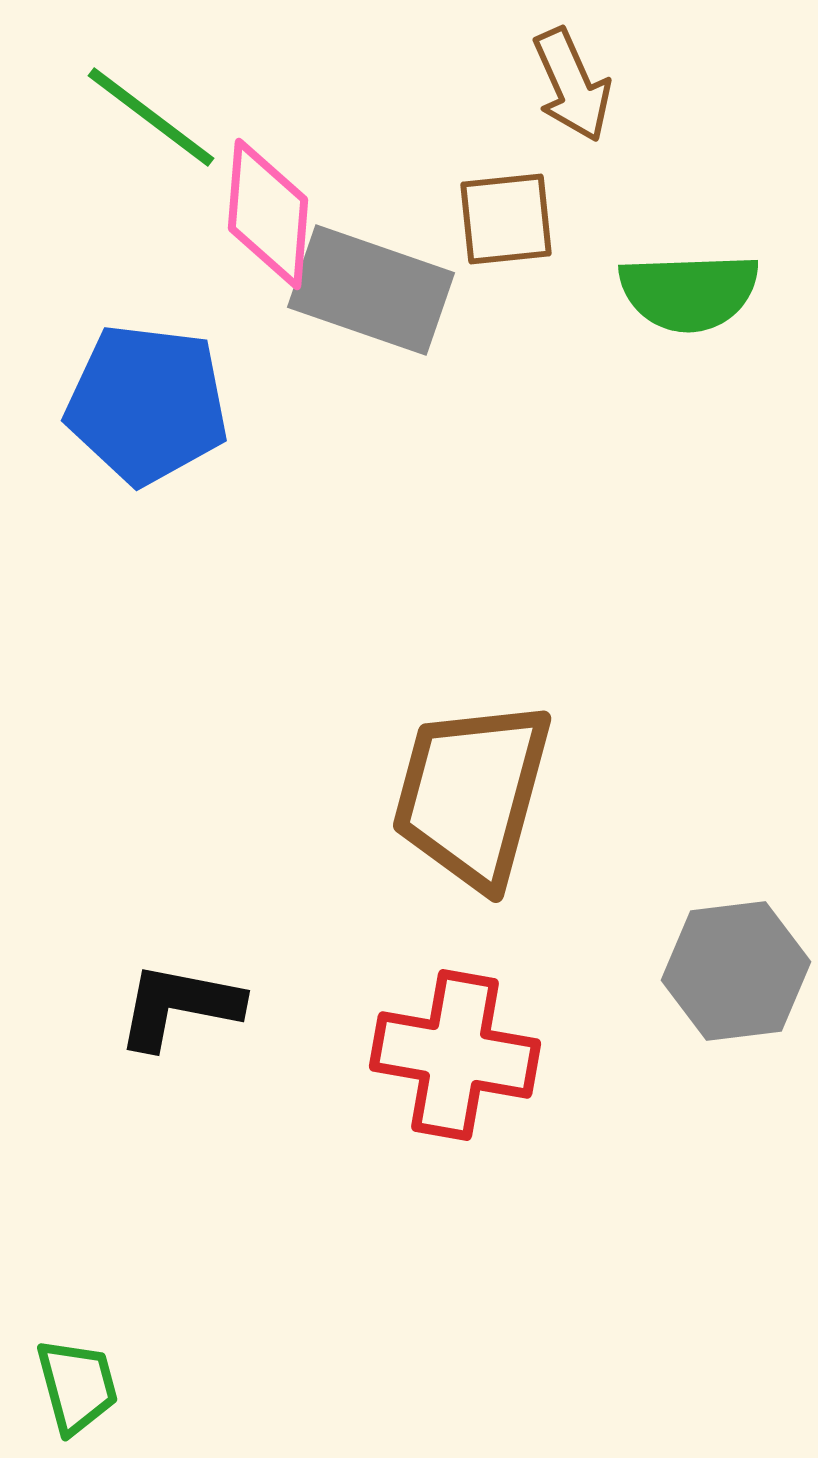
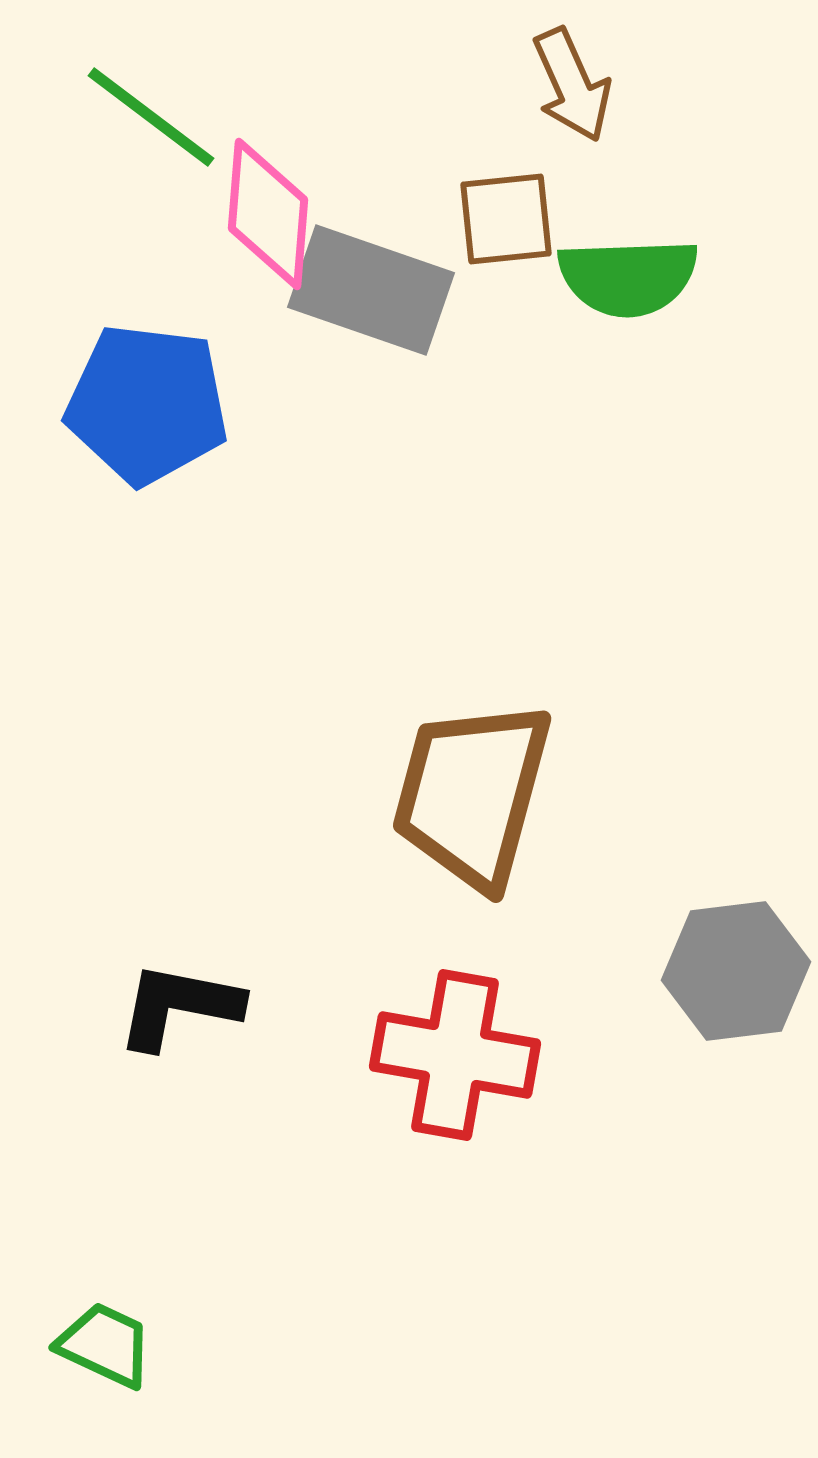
green semicircle: moved 61 px left, 15 px up
green trapezoid: moved 28 px right, 41 px up; rotated 50 degrees counterclockwise
